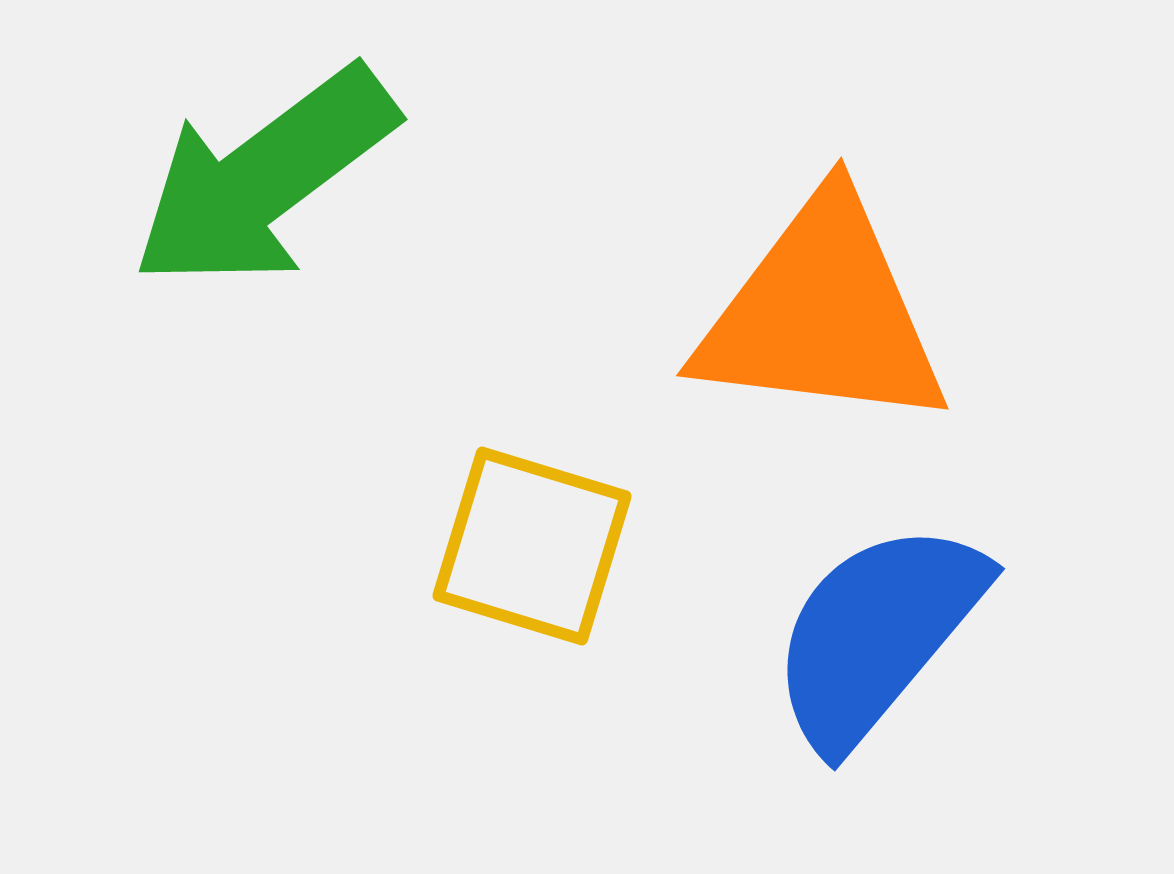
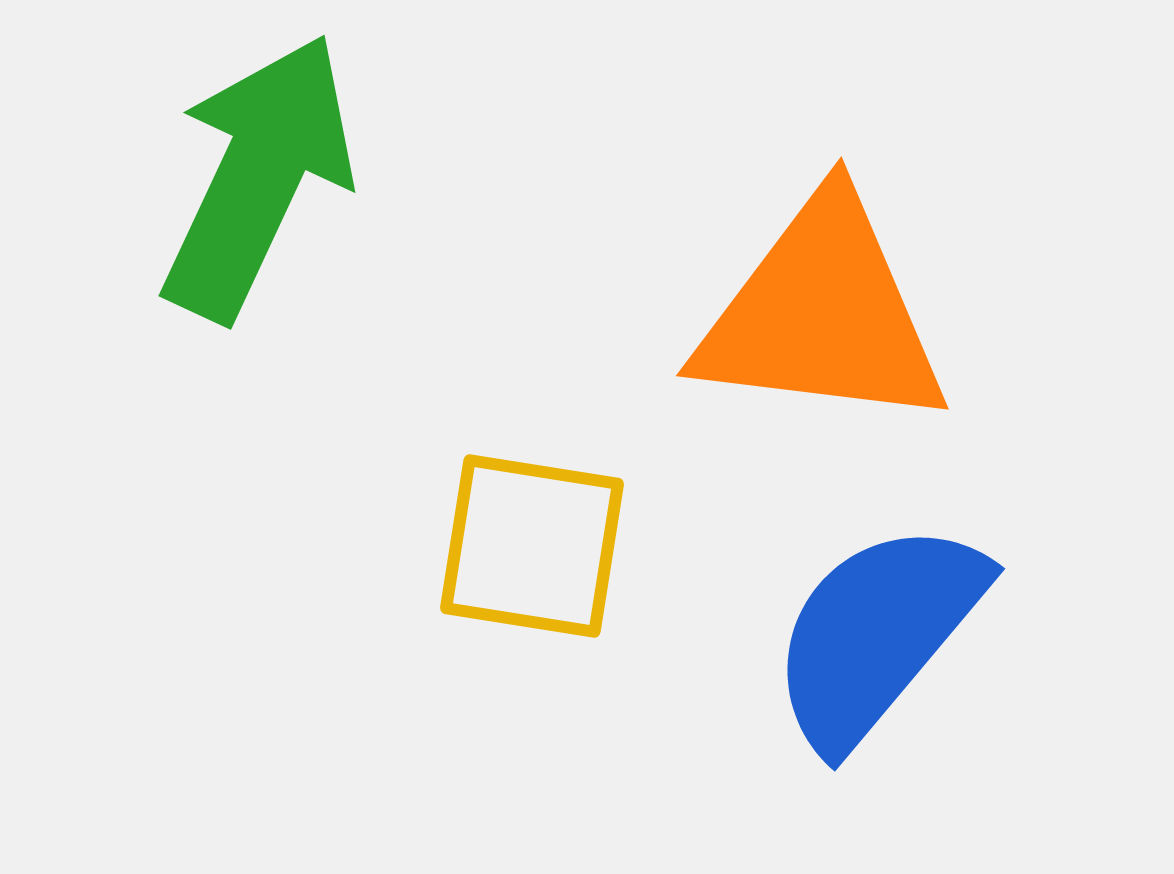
green arrow: moved 6 px left, 1 px up; rotated 152 degrees clockwise
yellow square: rotated 8 degrees counterclockwise
